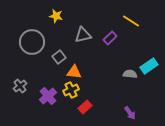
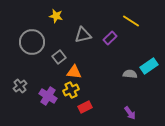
purple cross: rotated 18 degrees counterclockwise
red rectangle: rotated 16 degrees clockwise
